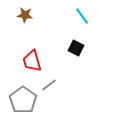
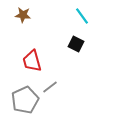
brown star: moved 2 px left
black square: moved 4 px up
gray line: moved 1 px right, 2 px down
gray pentagon: moved 2 px right; rotated 12 degrees clockwise
